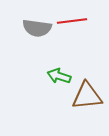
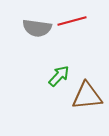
red line: rotated 8 degrees counterclockwise
green arrow: rotated 115 degrees clockwise
